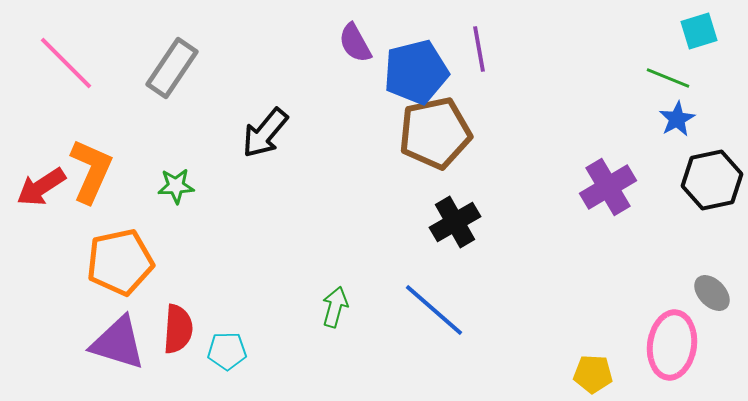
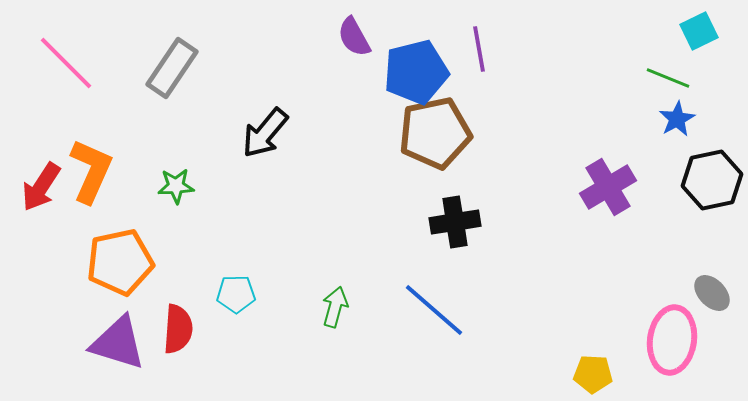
cyan square: rotated 9 degrees counterclockwise
purple semicircle: moved 1 px left, 6 px up
red arrow: rotated 24 degrees counterclockwise
black cross: rotated 21 degrees clockwise
pink ellipse: moved 5 px up
cyan pentagon: moved 9 px right, 57 px up
